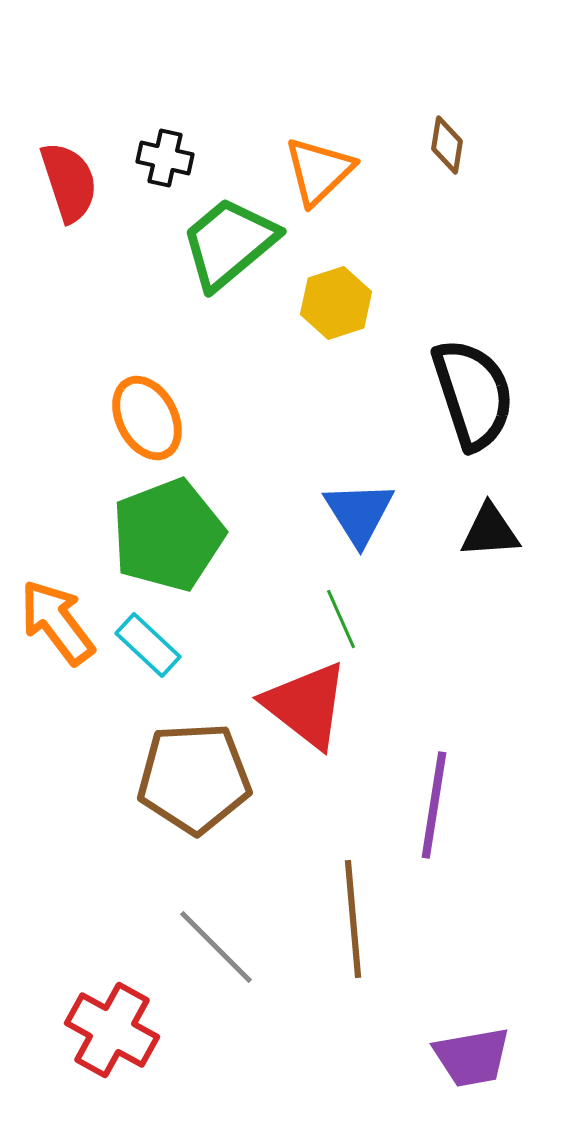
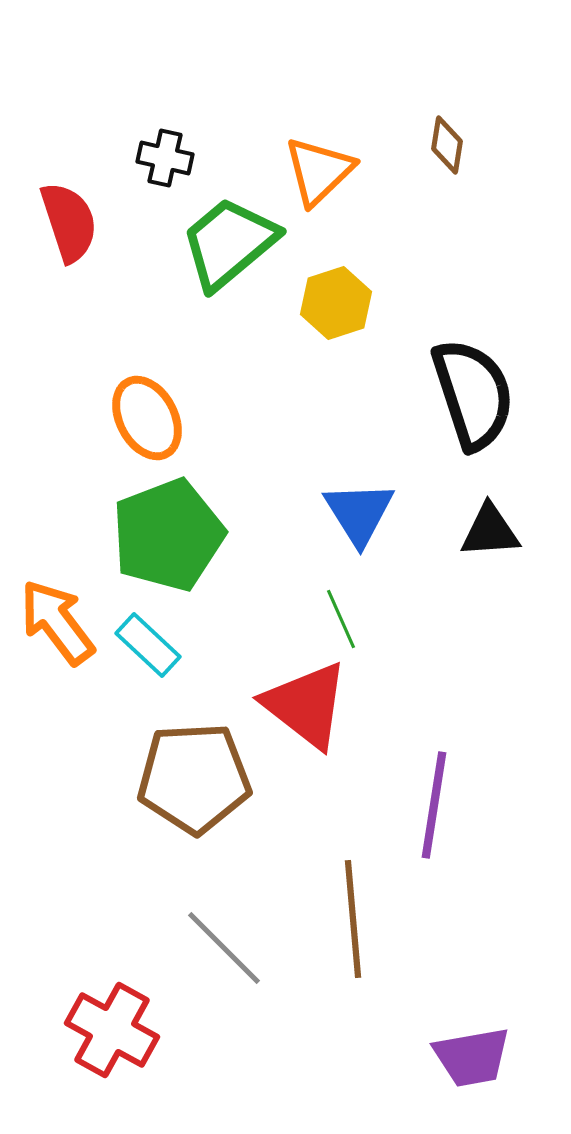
red semicircle: moved 40 px down
gray line: moved 8 px right, 1 px down
